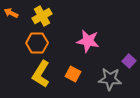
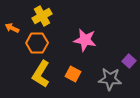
orange arrow: moved 1 px right, 15 px down
pink star: moved 3 px left, 1 px up
